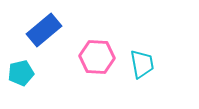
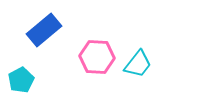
cyan trapezoid: moved 4 px left; rotated 48 degrees clockwise
cyan pentagon: moved 7 px down; rotated 15 degrees counterclockwise
